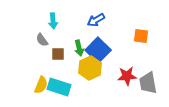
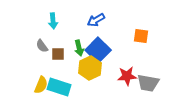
gray semicircle: moved 6 px down
gray trapezoid: rotated 70 degrees counterclockwise
